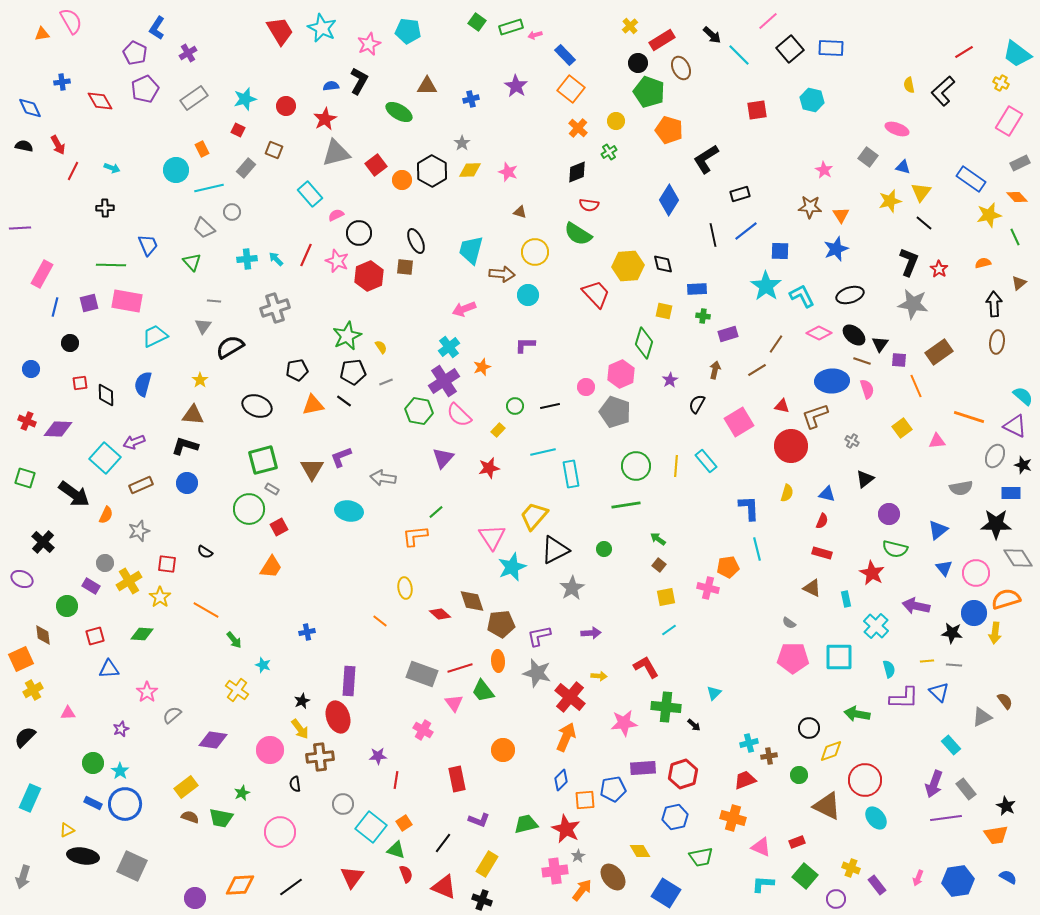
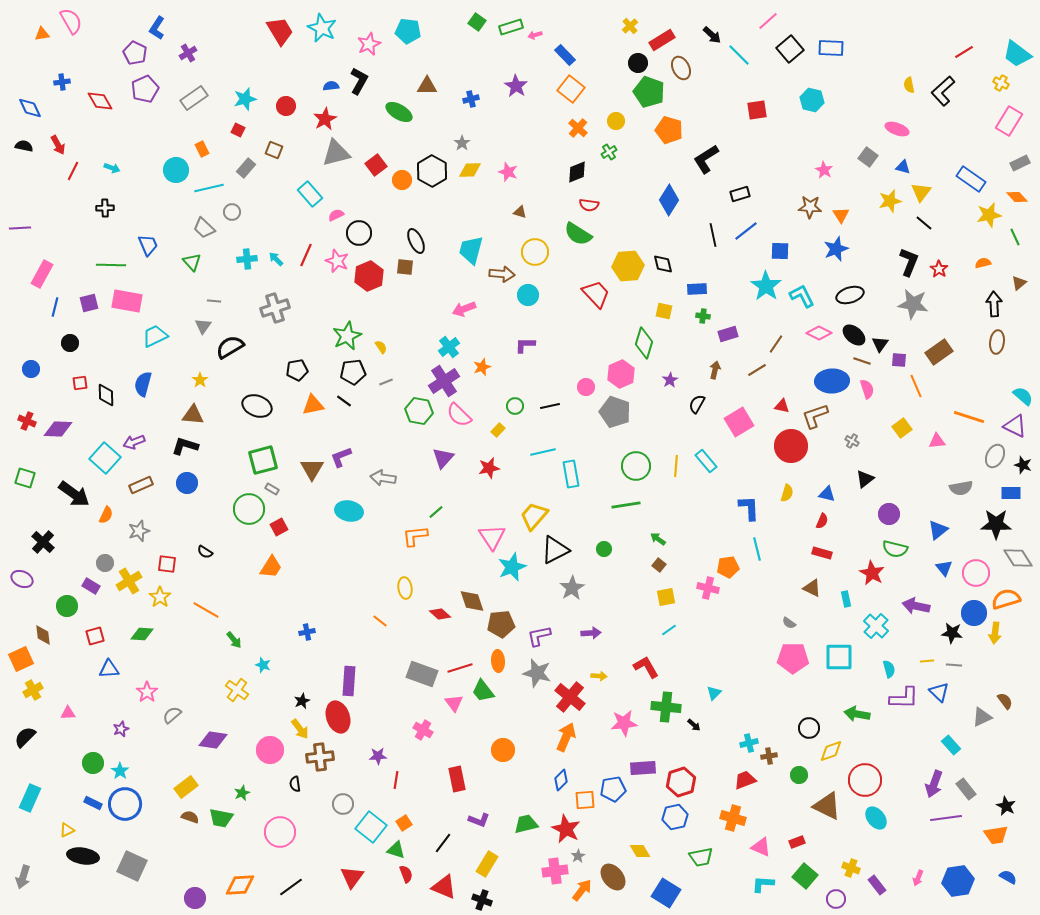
red hexagon at (683, 774): moved 2 px left, 8 px down
